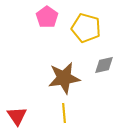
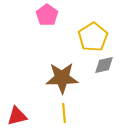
pink pentagon: moved 2 px up
yellow pentagon: moved 7 px right, 9 px down; rotated 24 degrees clockwise
brown star: moved 2 px left; rotated 8 degrees clockwise
red triangle: rotated 50 degrees clockwise
